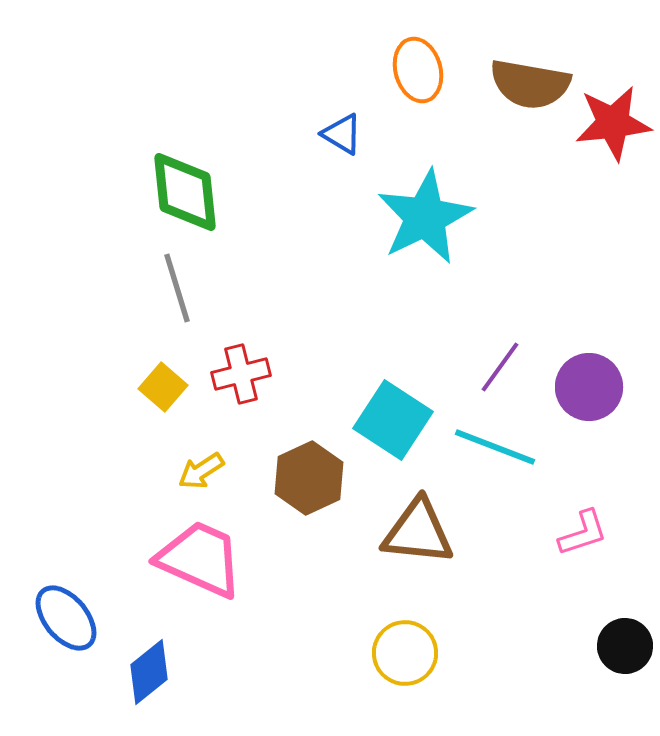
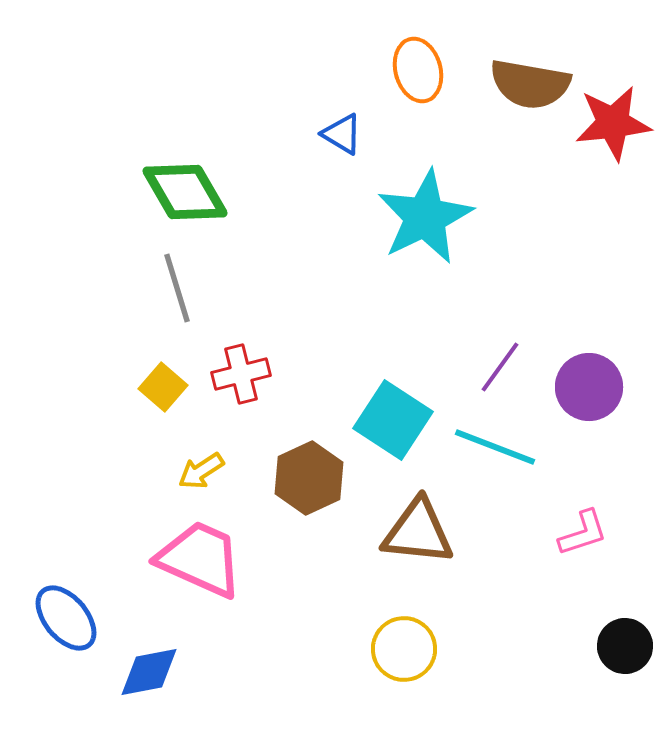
green diamond: rotated 24 degrees counterclockwise
yellow circle: moved 1 px left, 4 px up
blue diamond: rotated 28 degrees clockwise
